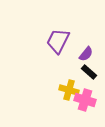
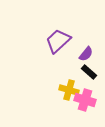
purple trapezoid: rotated 20 degrees clockwise
